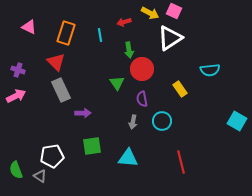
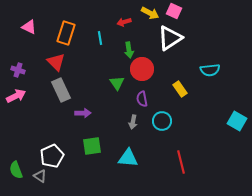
cyan line: moved 3 px down
white pentagon: rotated 15 degrees counterclockwise
